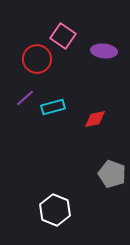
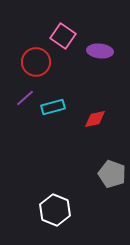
purple ellipse: moved 4 px left
red circle: moved 1 px left, 3 px down
